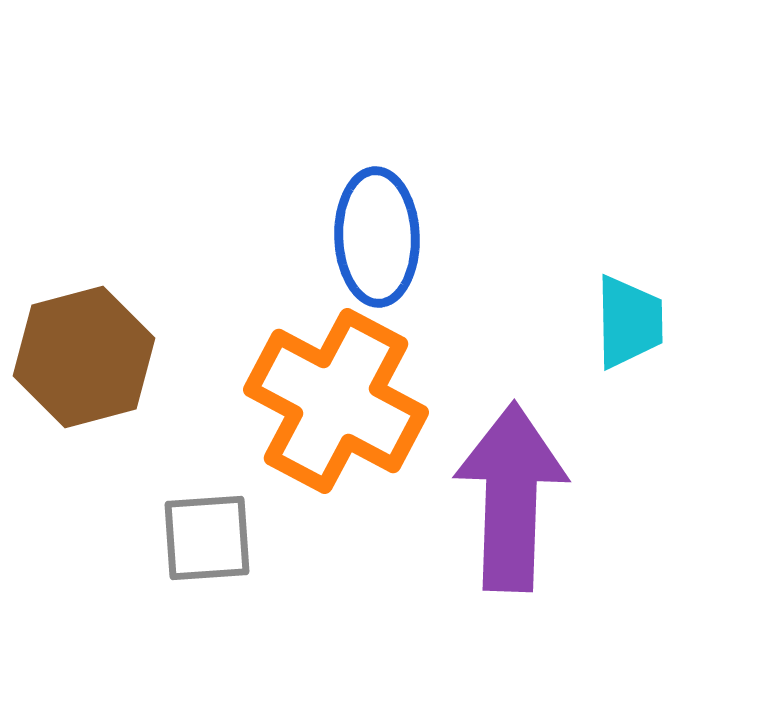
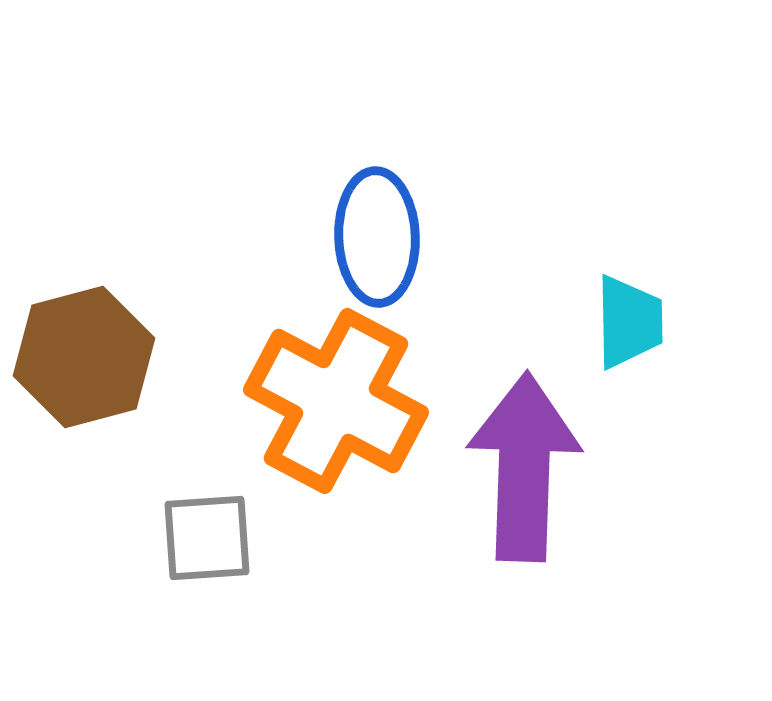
purple arrow: moved 13 px right, 30 px up
